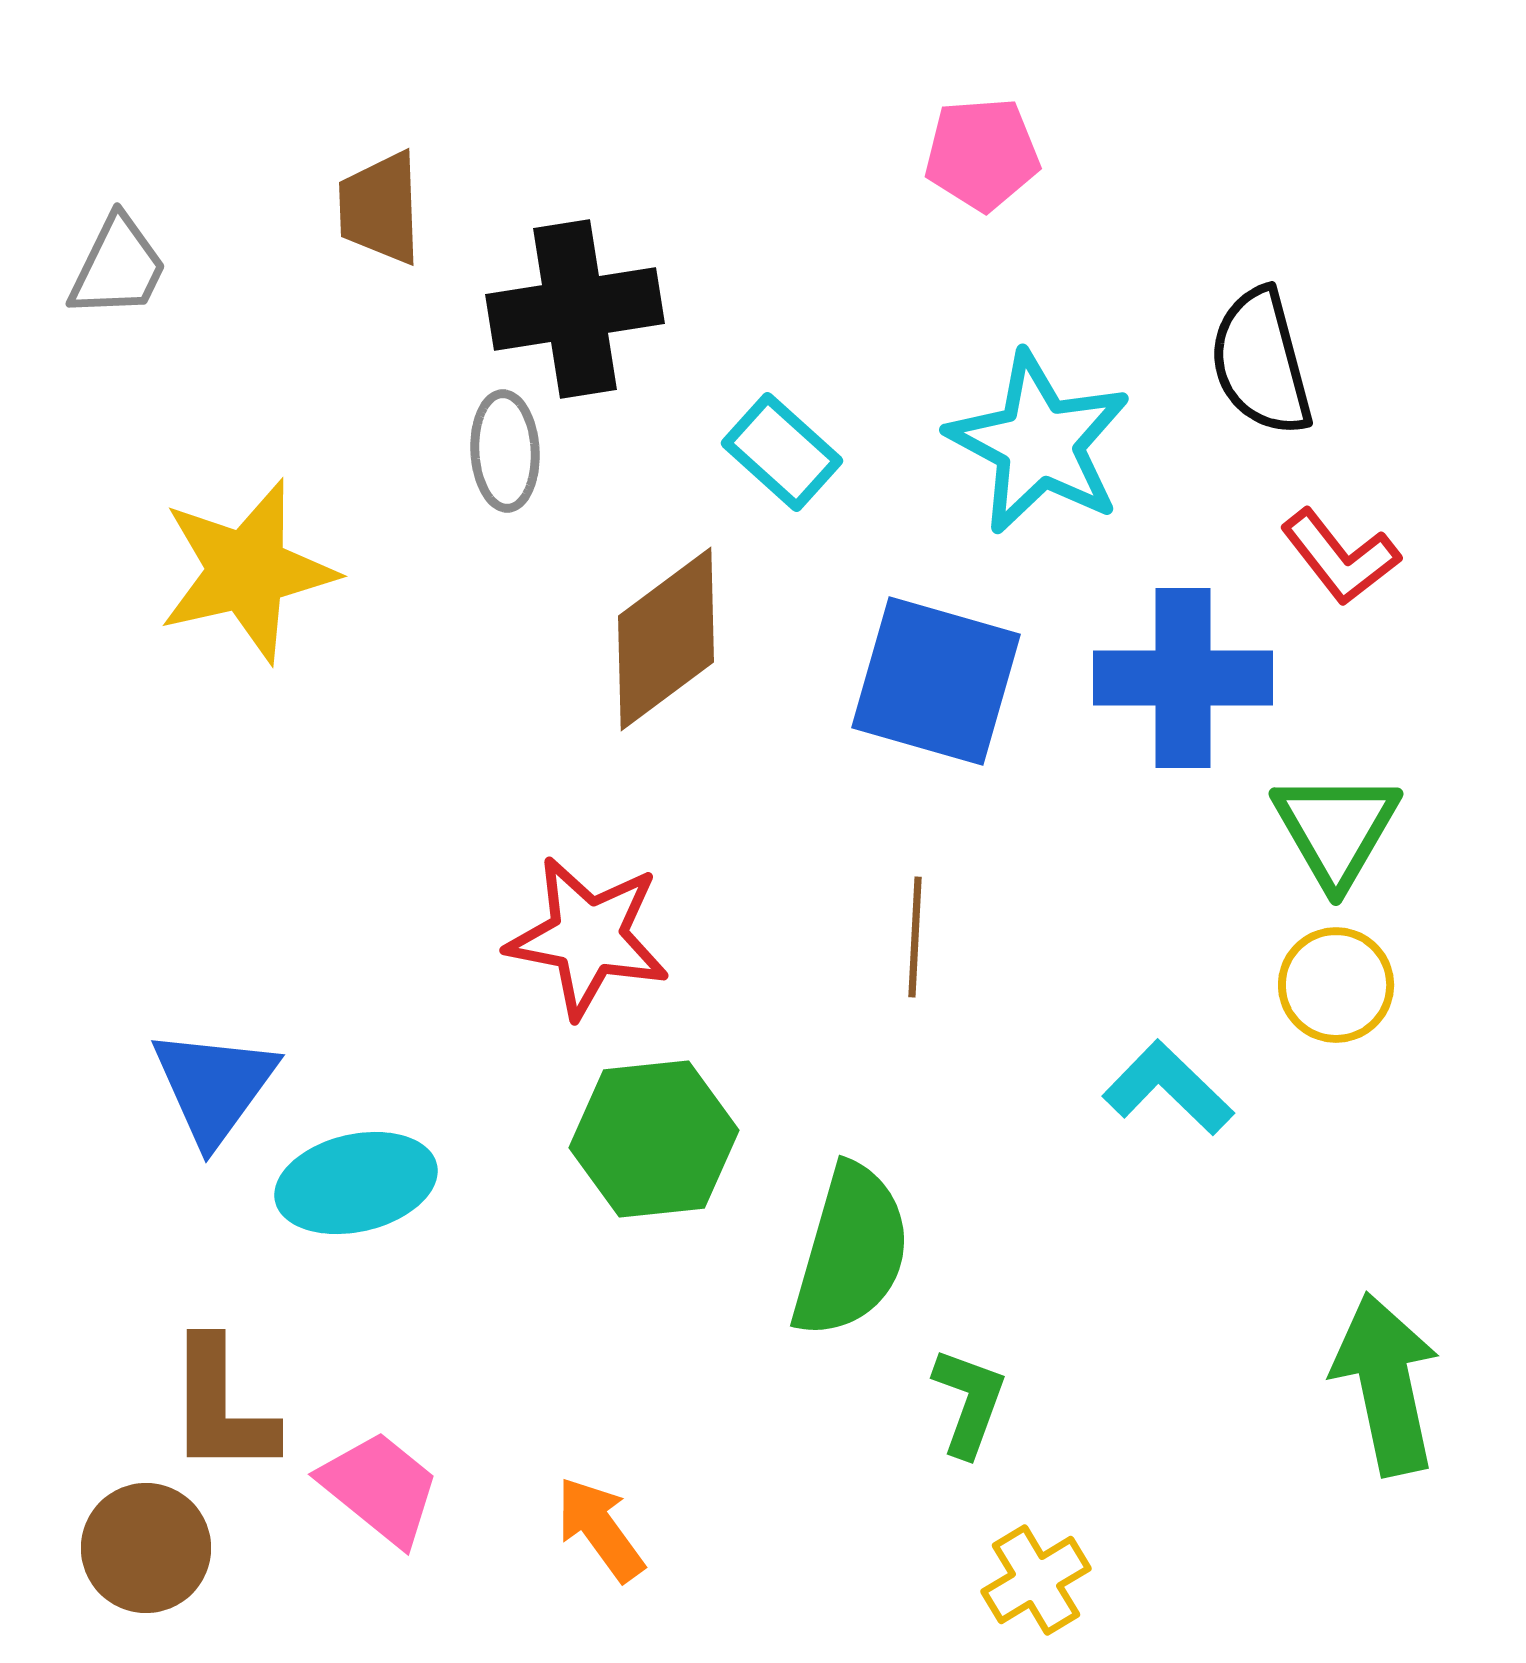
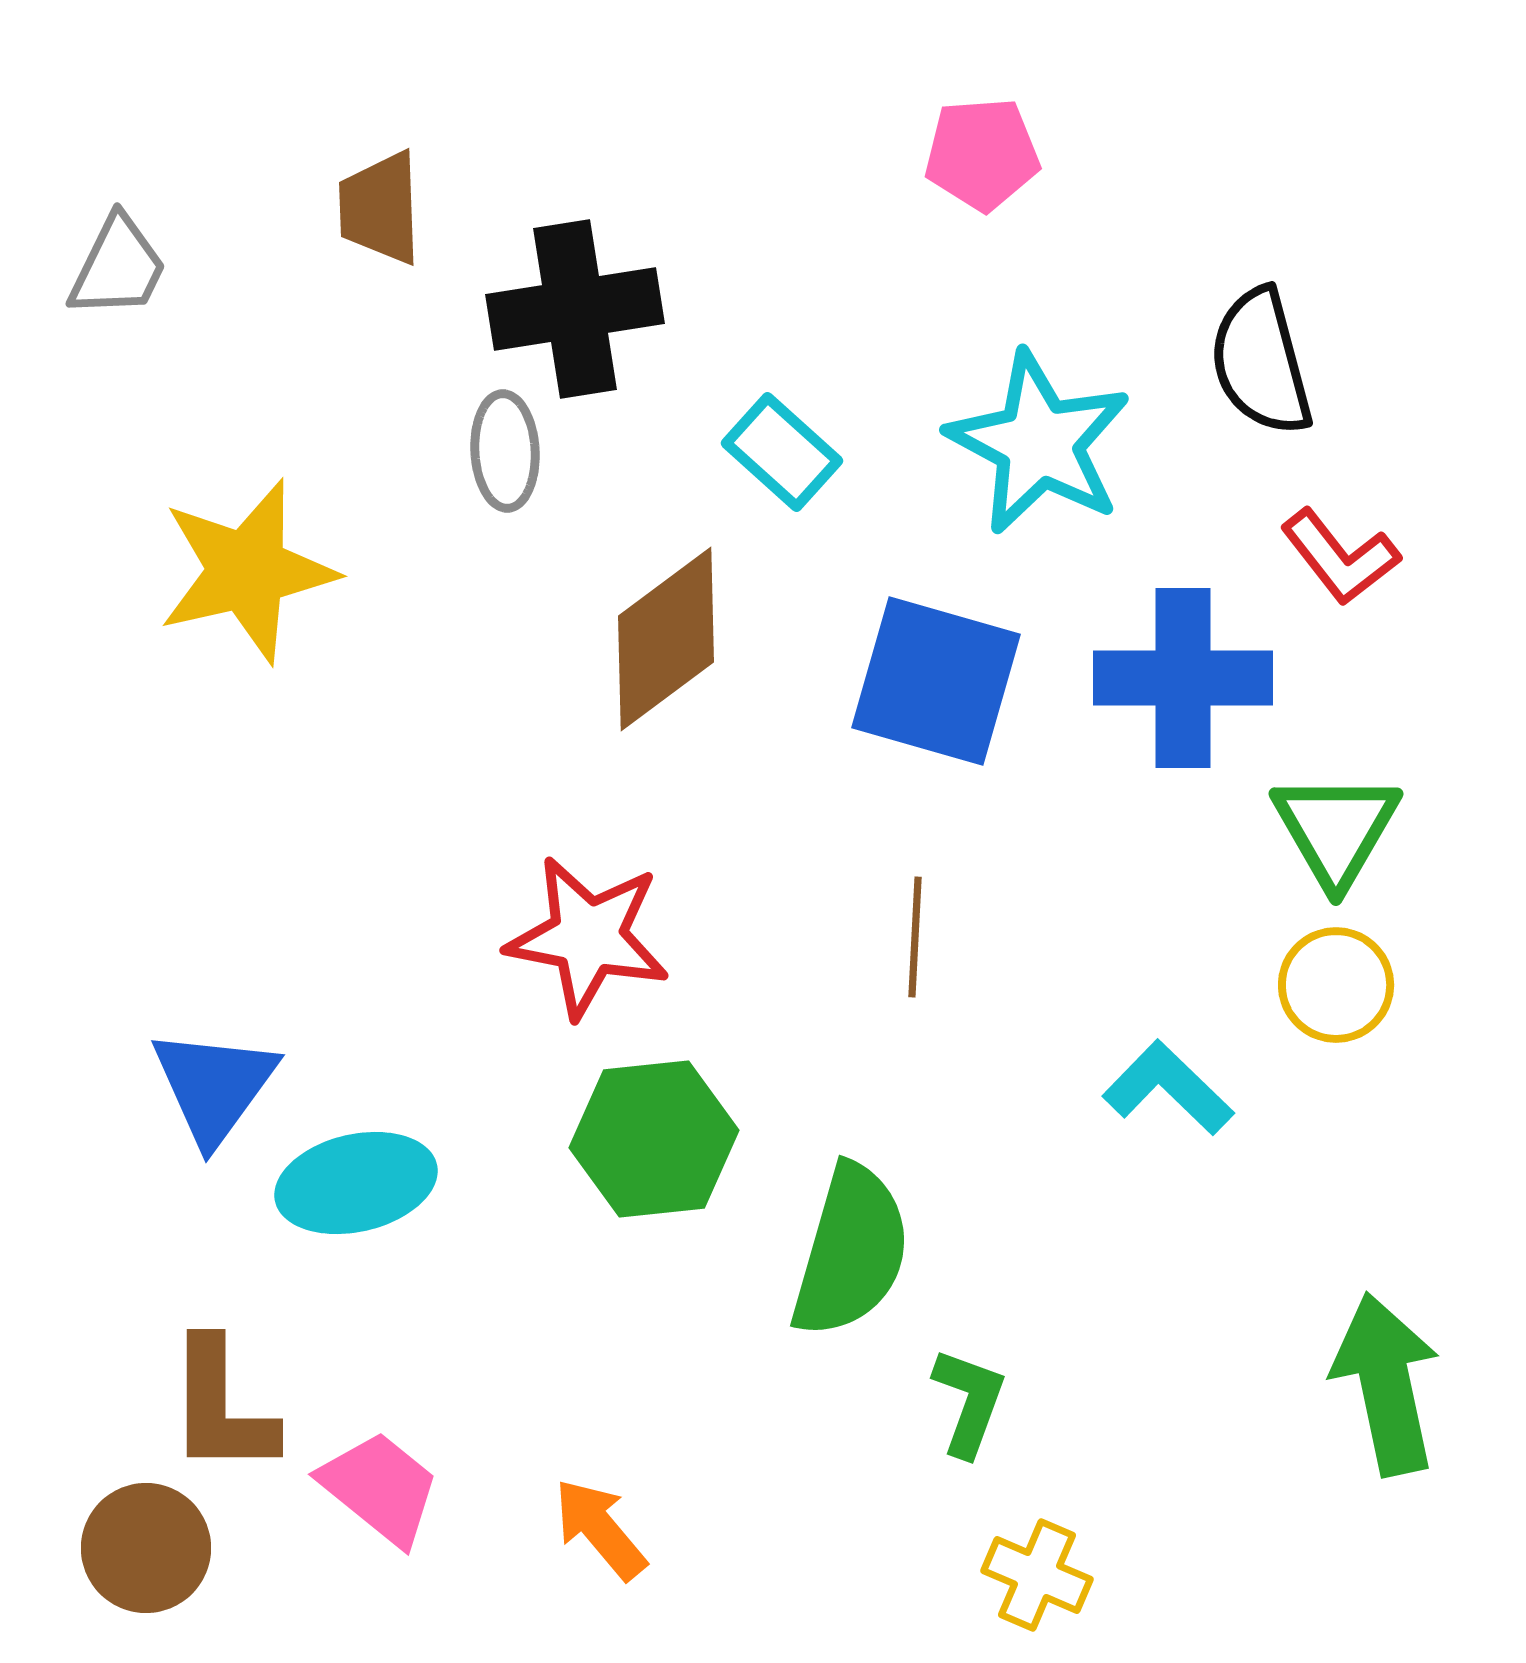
orange arrow: rotated 4 degrees counterclockwise
yellow cross: moved 1 px right, 5 px up; rotated 36 degrees counterclockwise
